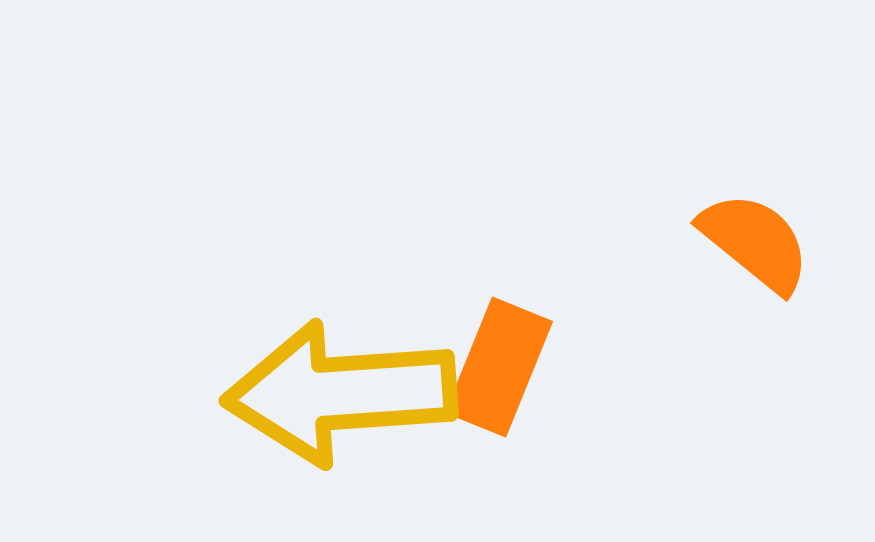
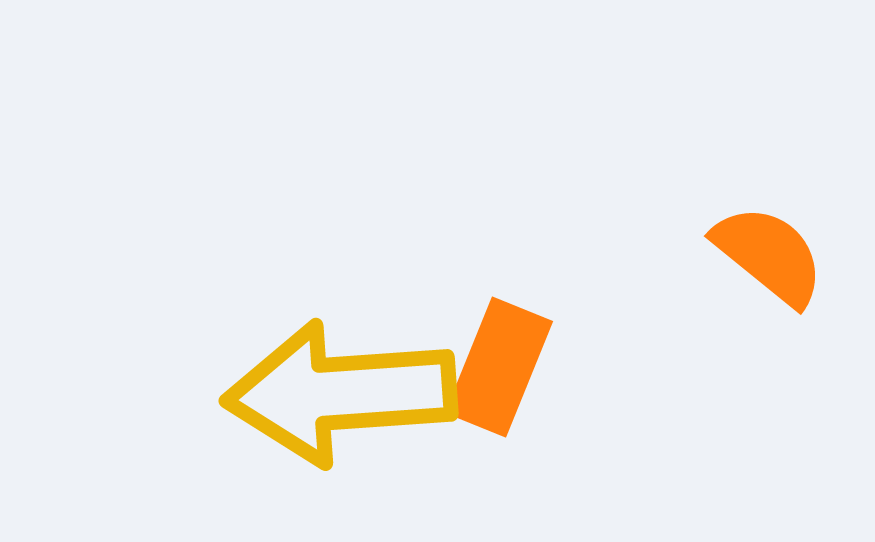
orange semicircle: moved 14 px right, 13 px down
